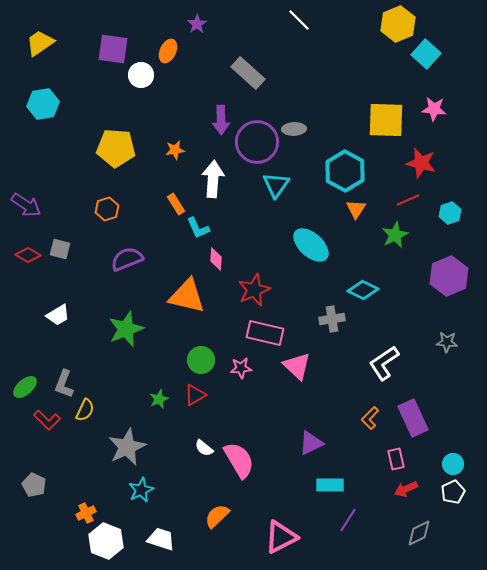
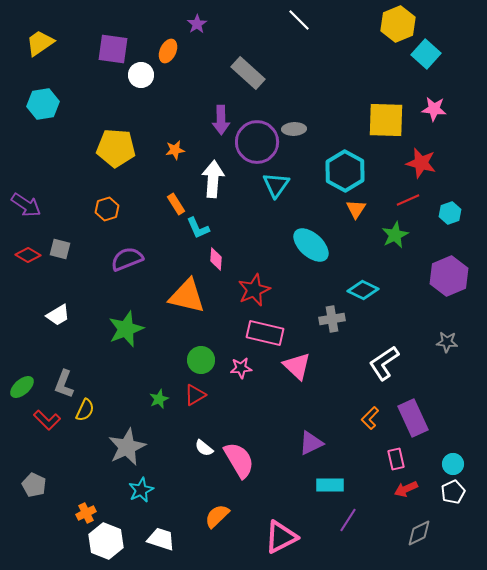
green ellipse at (25, 387): moved 3 px left
